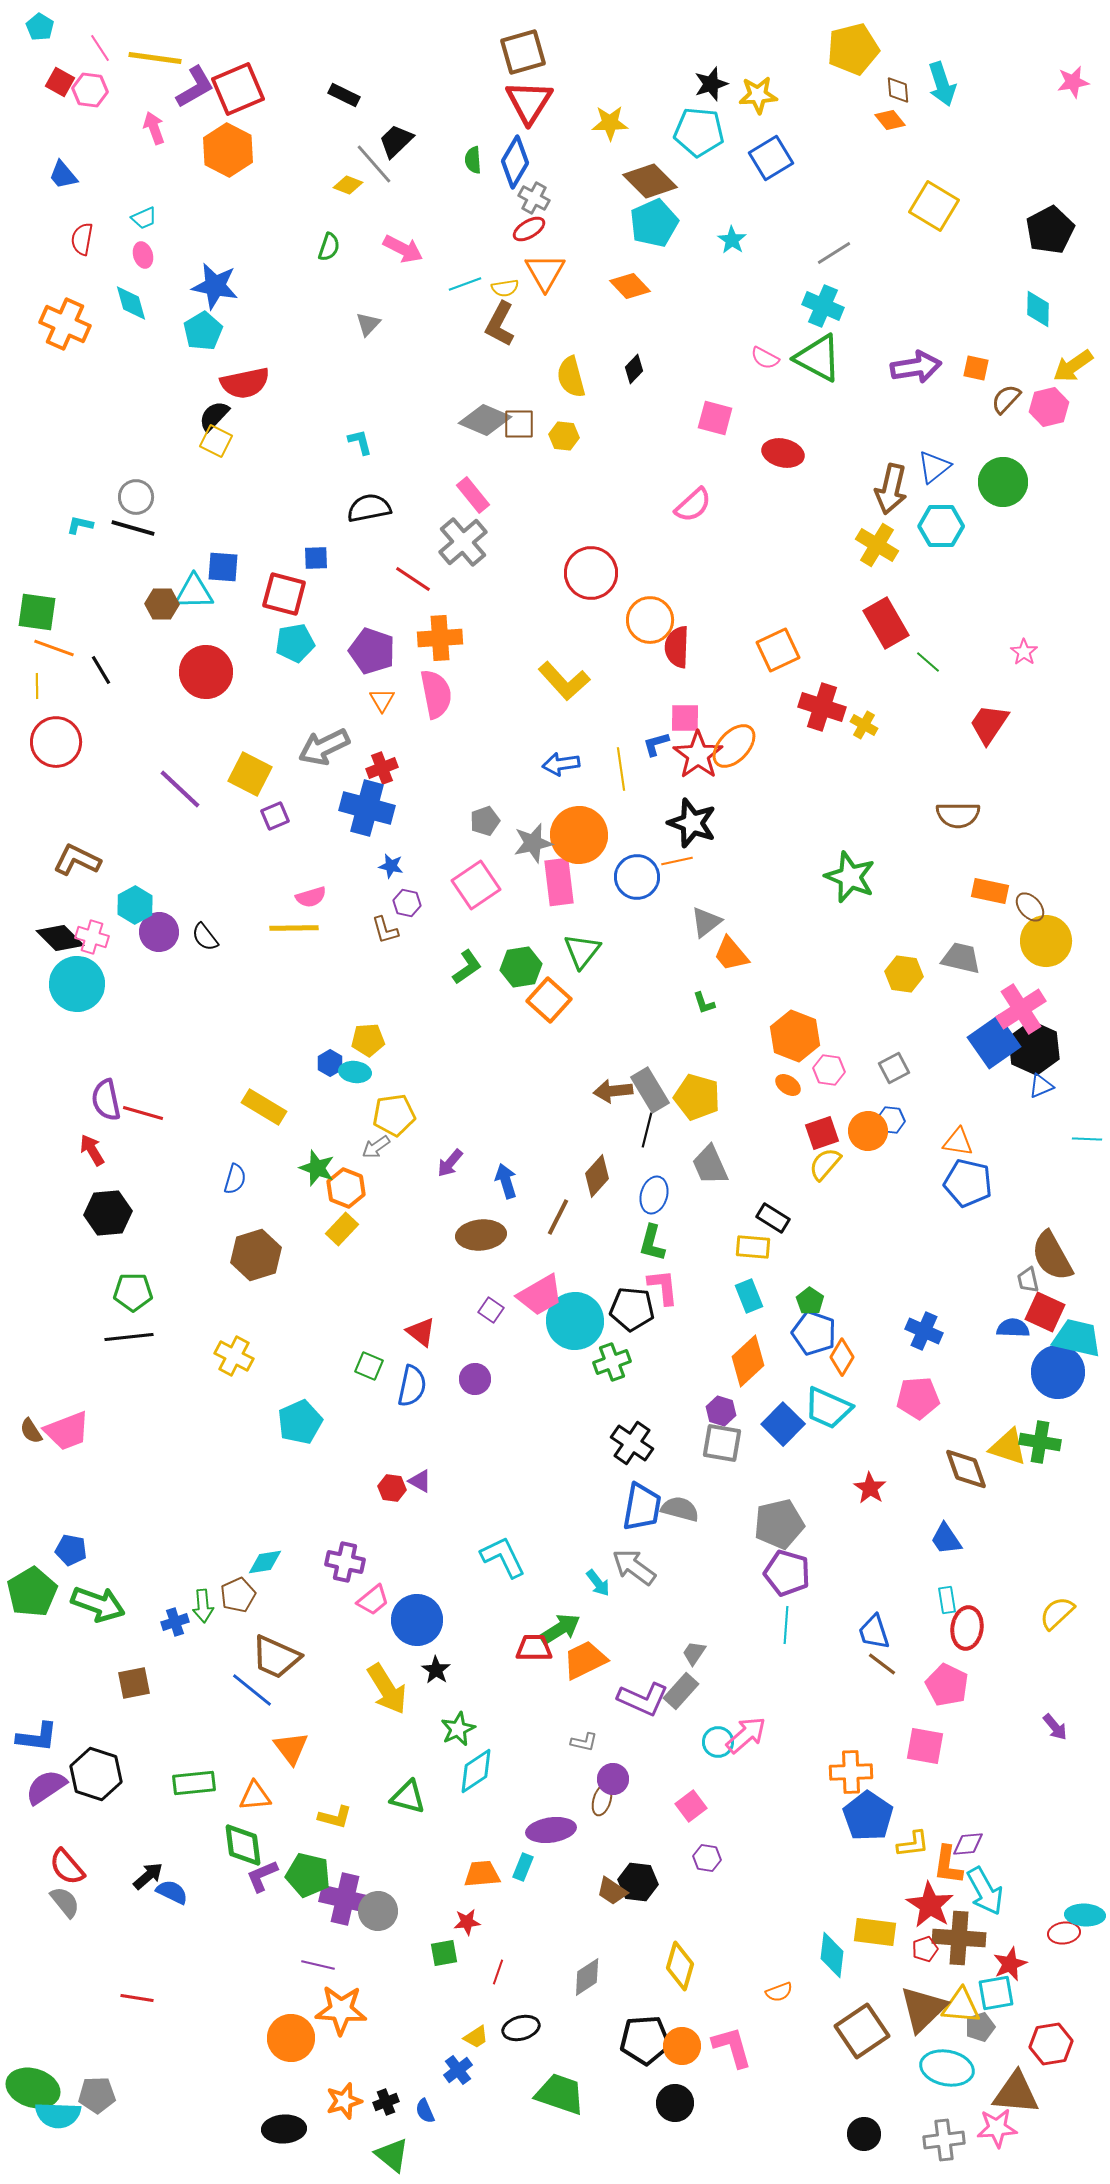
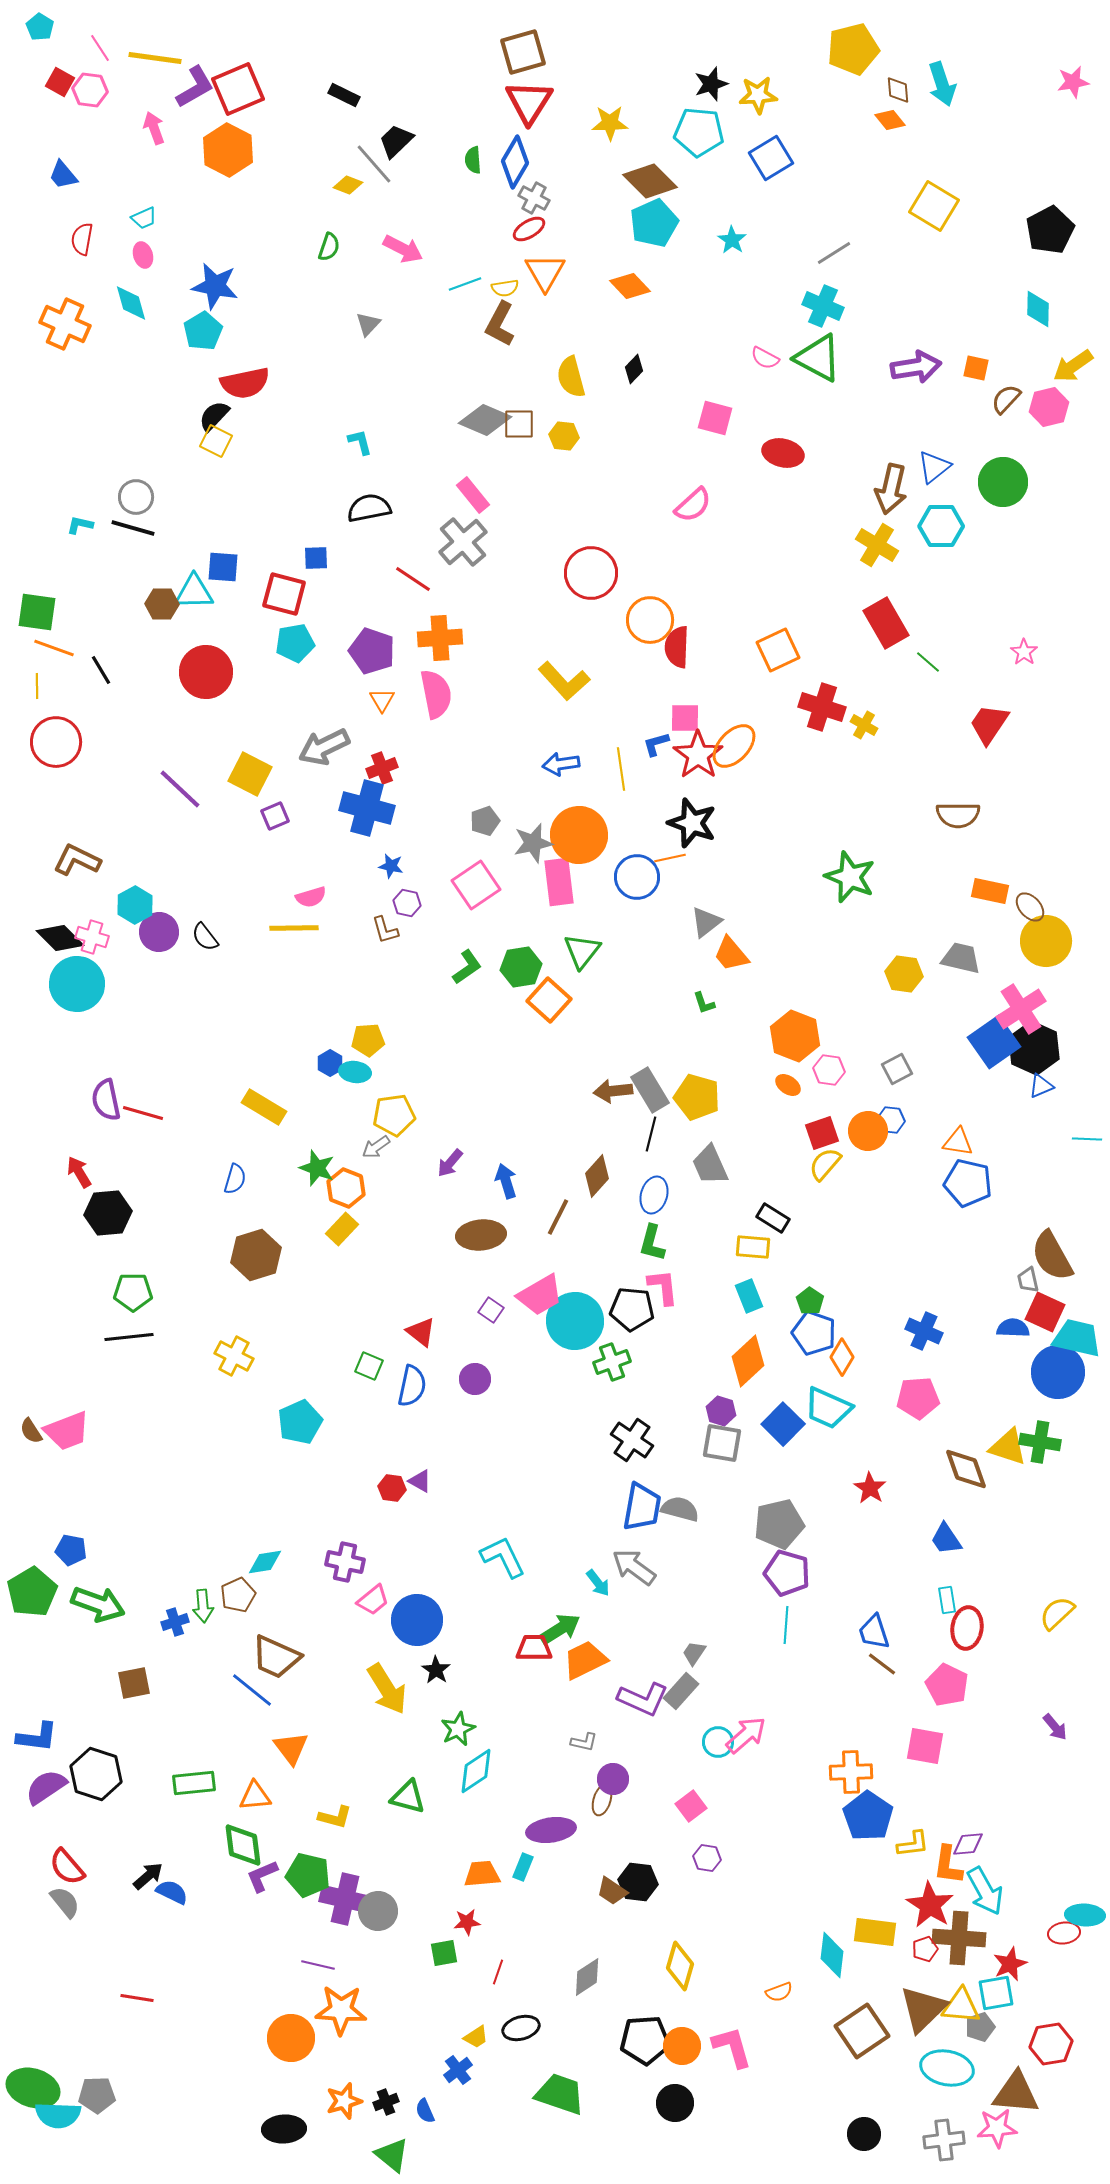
orange line at (677, 861): moved 7 px left, 3 px up
gray square at (894, 1068): moved 3 px right, 1 px down
black line at (647, 1130): moved 4 px right, 4 px down
red arrow at (92, 1150): moved 13 px left, 22 px down
black cross at (632, 1443): moved 3 px up
